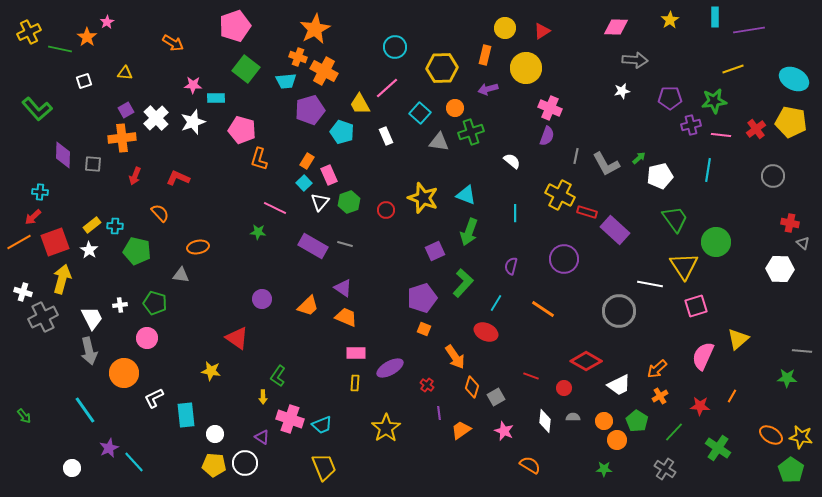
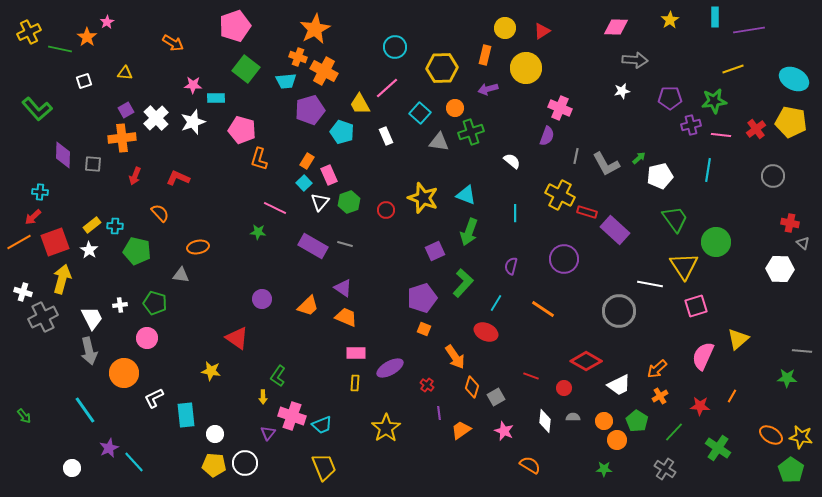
pink cross at (550, 108): moved 10 px right
pink cross at (290, 419): moved 2 px right, 3 px up
purple triangle at (262, 437): moved 6 px right, 4 px up; rotated 35 degrees clockwise
